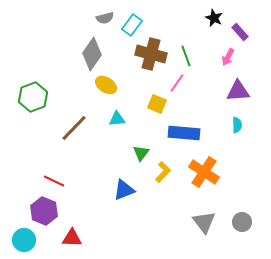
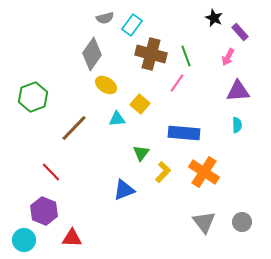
yellow square: moved 17 px left; rotated 18 degrees clockwise
red line: moved 3 px left, 9 px up; rotated 20 degrees clockwise
